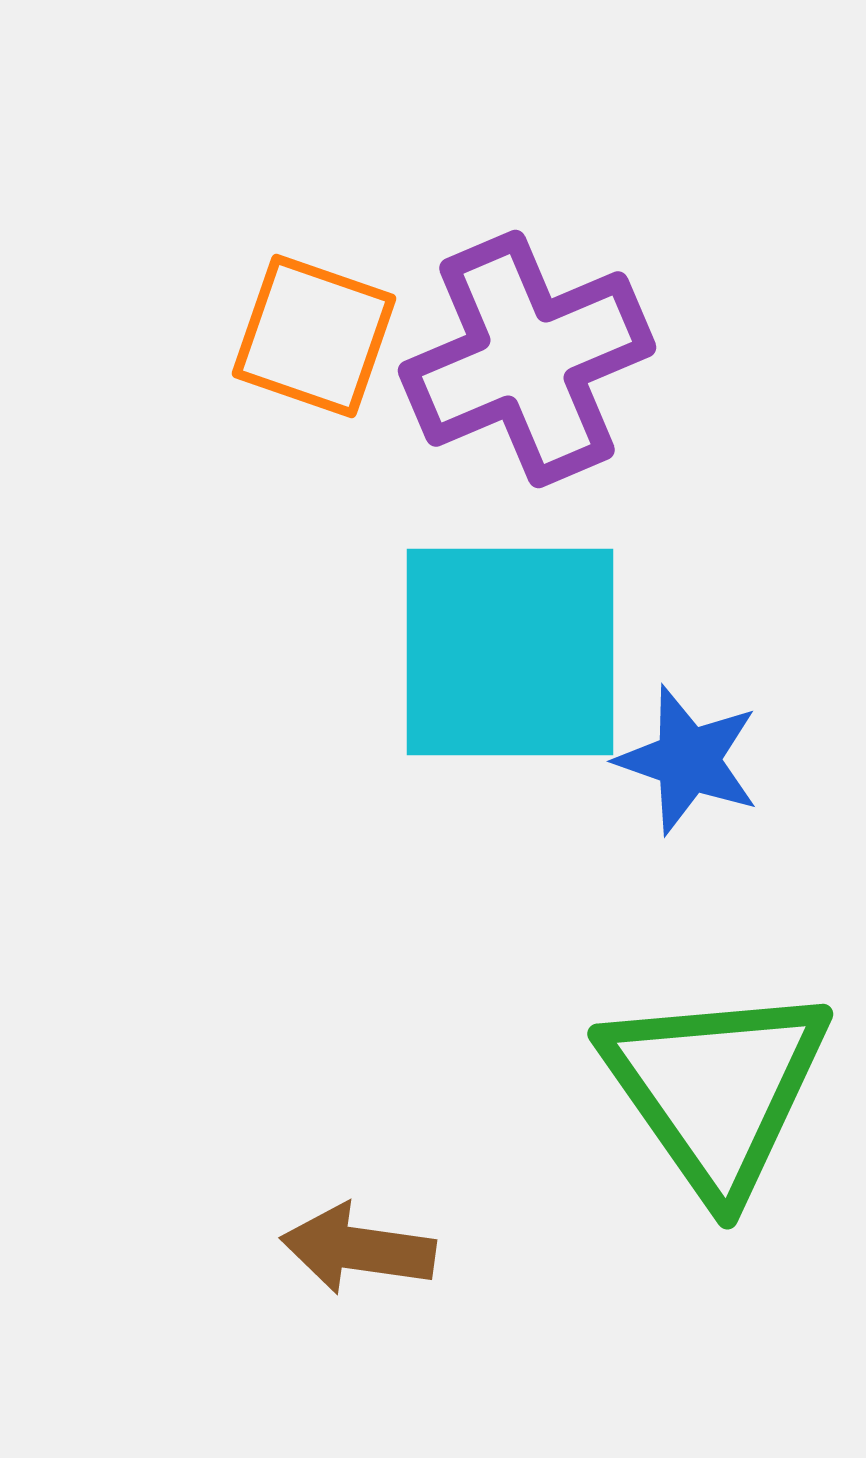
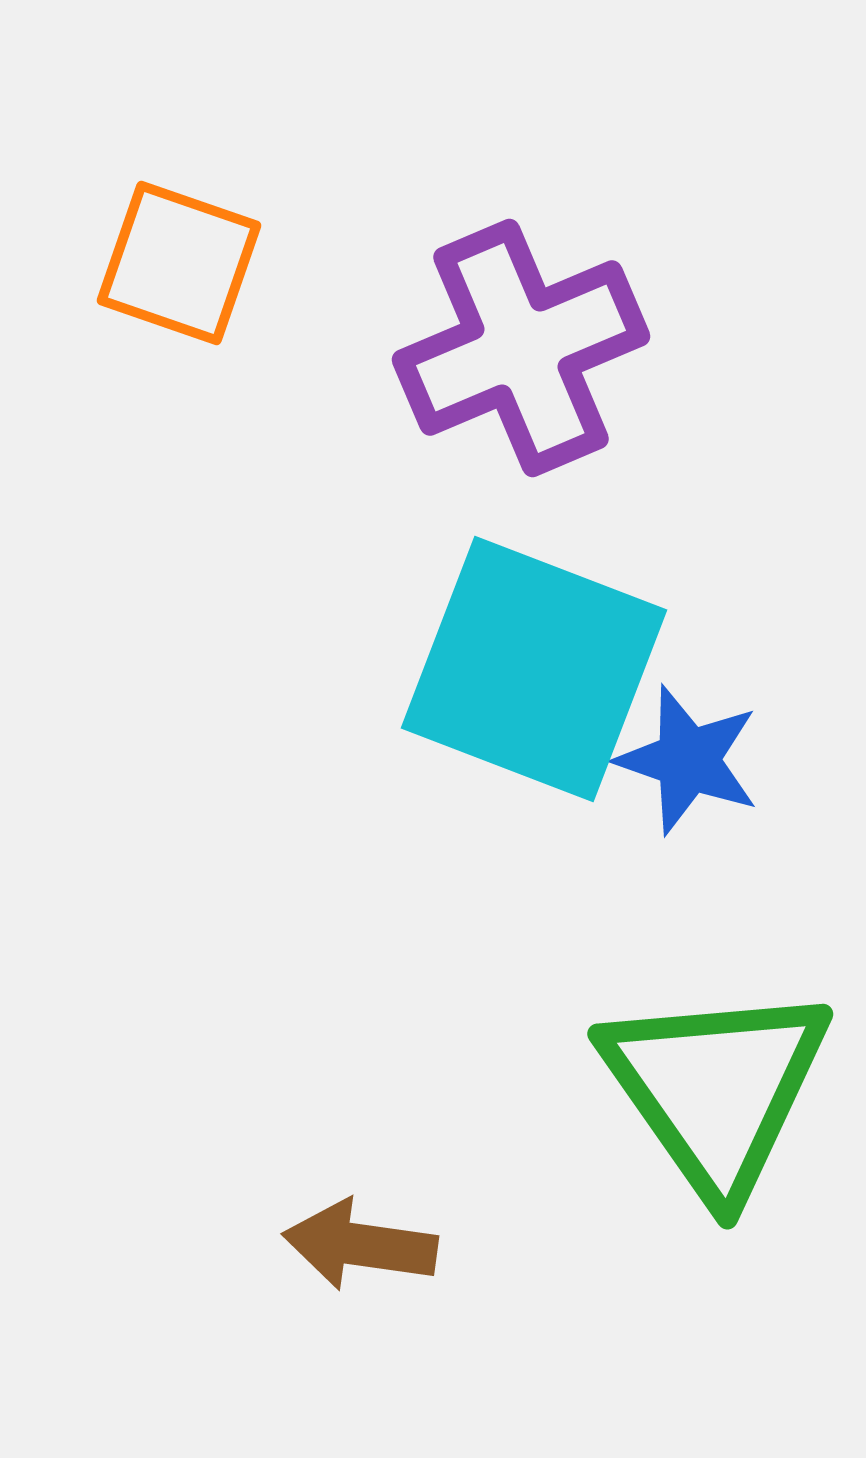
orange square: moved 135 px left, 73 px up
purple cross: moved 6 px left, 11 px up
cyan square: moved 24 px right, 17 px down; rotated 21 degrees clockwise
brown arrow: moved 2 px right, 4 px up
